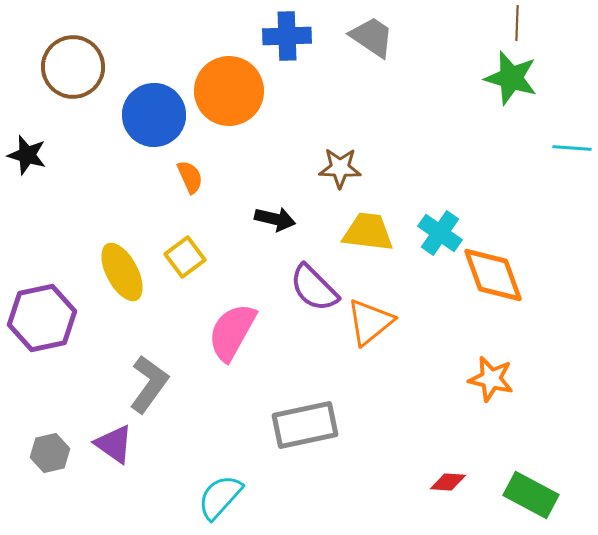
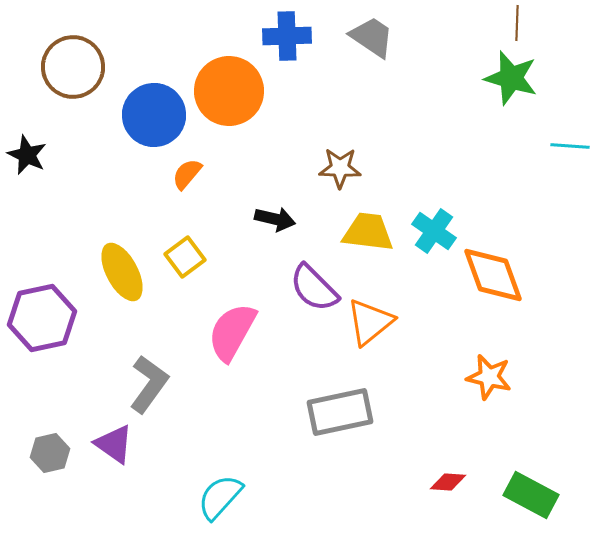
cyan line: moved 2 px left, 2 px up
black star: rotated 9 degrees clockwise
orange semicircle: moved 3 px left, 3 px up; rotated 116 degrees counterclockwise
cyan cross: moved 6 px left, 2 px up
orange star: moved 2 px left, 2 px up
gray rectangle: moved 35 px right, 13 px up
